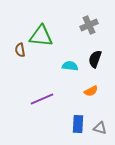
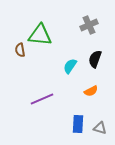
green triangle: moved 1 px left, 1 px up
cyan semicircle: rotated 63 degrees counterclockwise
